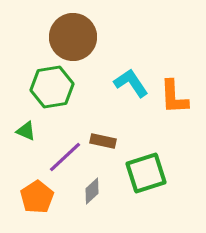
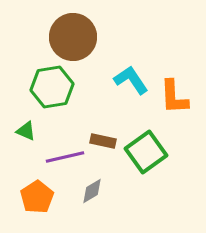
cyan L-shape: moved 3 px up
purple line: rotated 30 degrees clockwise
green square: moved 21 px up; rotated 18 degrees counterclockwise
gray diamond: rotated 12 degrees clockwise
